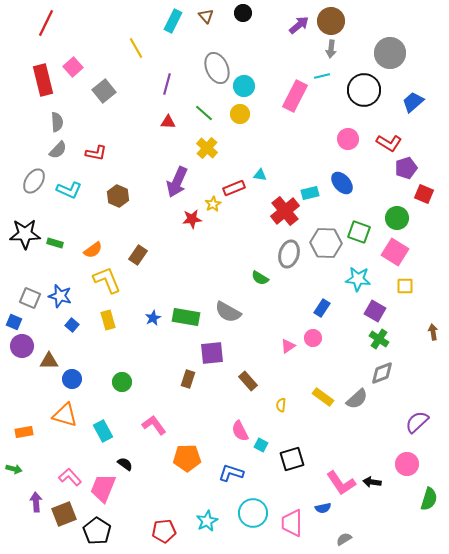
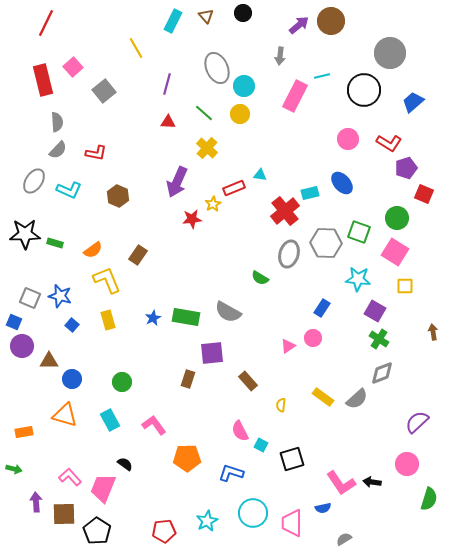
gray arrow at (331, 49): moved 51 px left, 7 px down
cyan rectangle at (103, 431): moved 7 px right, 11 px up
brown square at (64, 514): rotated 20 degrees clockwise
